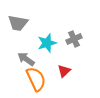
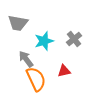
gray cross: rotated 14 degrees counterclockwise
cyan star: moved 3 px left, 2 px up
gray arrow: rotated 18 degrees clockwise
red triangle: rotated 32 degrees clockwise
